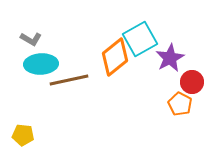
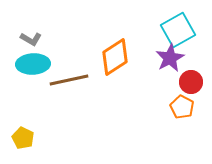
cyan square: moved 38 px right, 9 px up
orange diamond: rotated 6 degrees clockwise
cyan ellipse: moved 8 px left
red circle: moved 1 px left
orange pentagon: moved 2 px right, 3 px down
yellow pentagon: moved 3 px down; rotated 20 degrees clockwise
